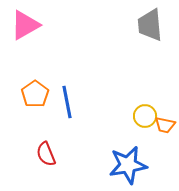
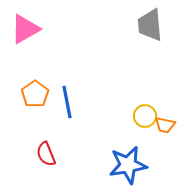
pink triangle: moved 4 px down
